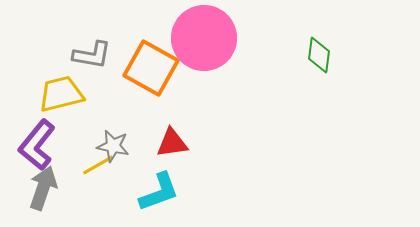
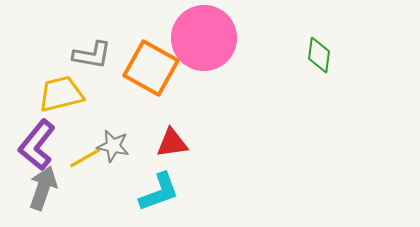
yellow line: moved 13 px left, 7 px up
